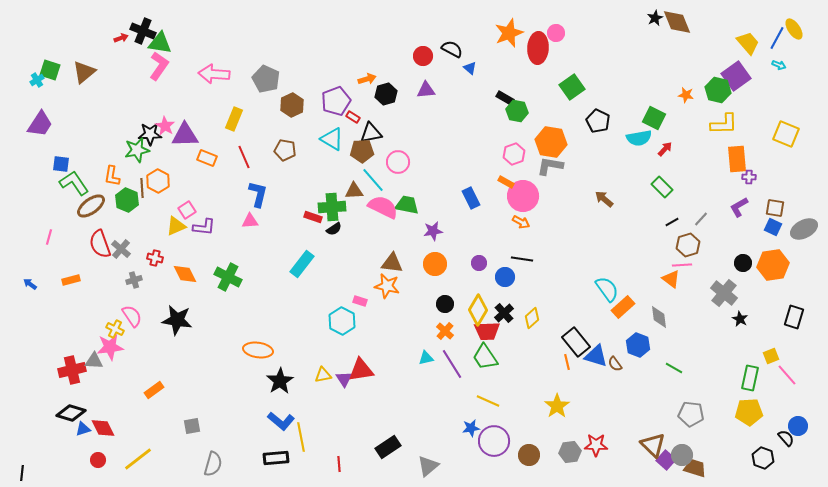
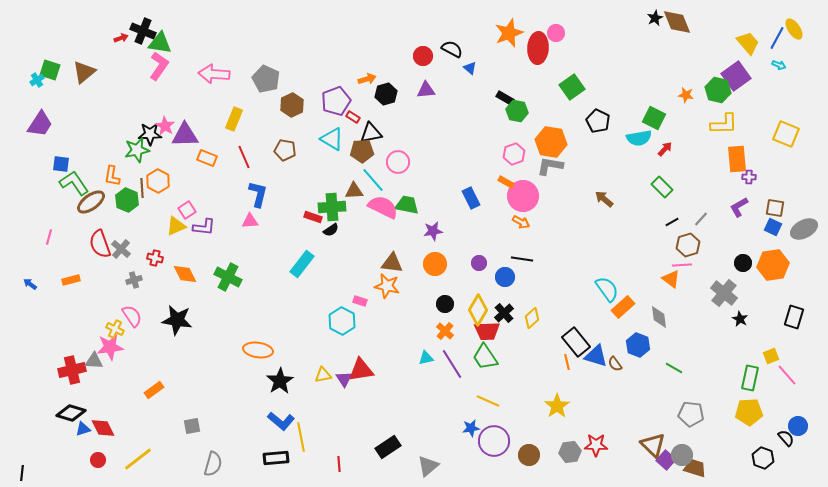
brown ellipse at (91, 206): moved 4 px up
black semicircle at (334, 229): moved 3 px left, 1 px down
